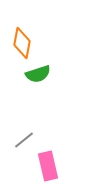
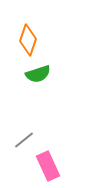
orange diamond: moved 6 px right, 3 px up; rotated 8 degrees clockwise
pink rectangle: rotated 12 degrees counterclockwise
